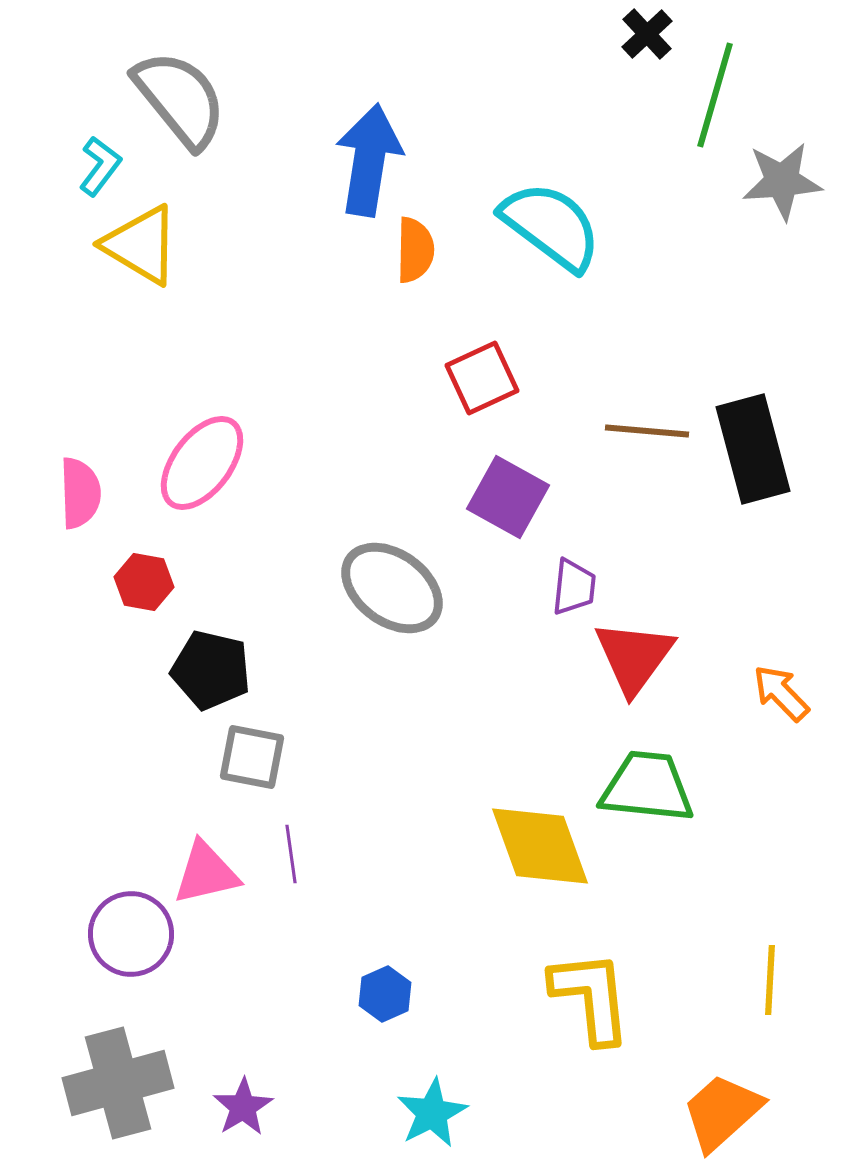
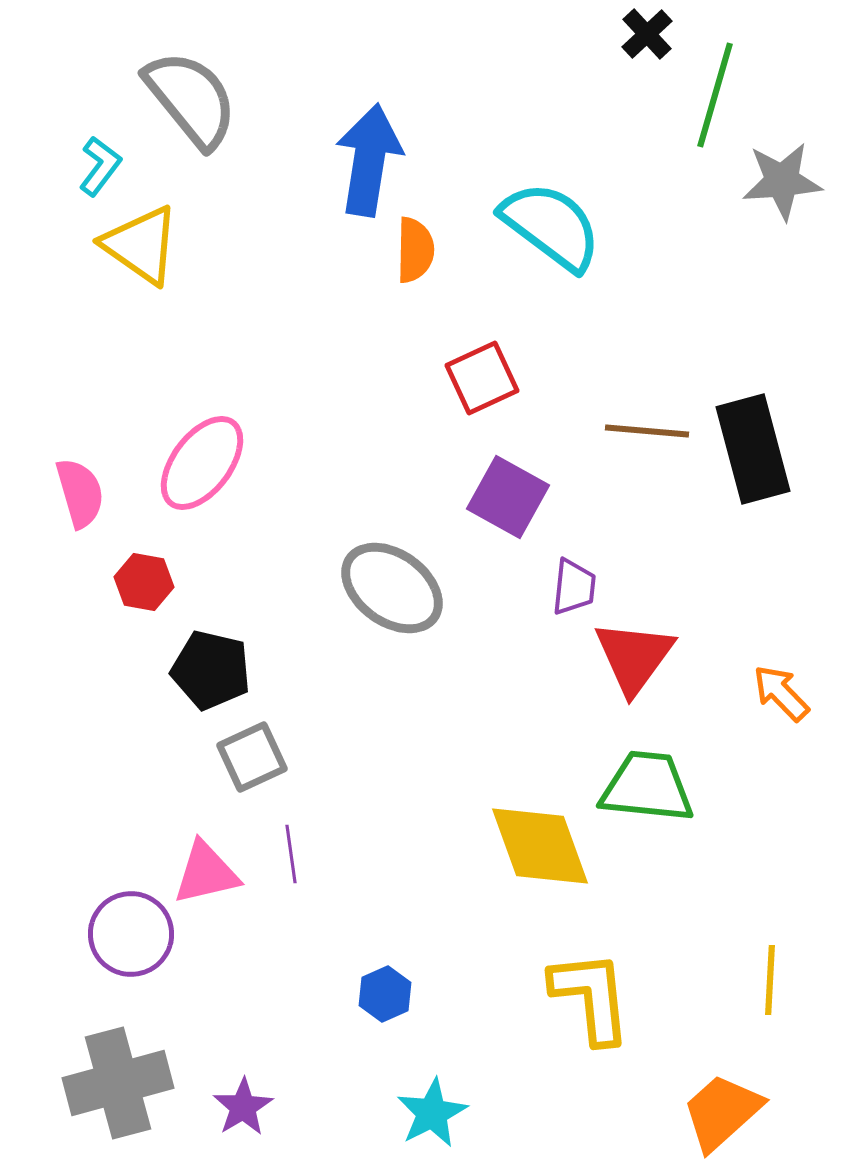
gray semicircle: moved 11 px right
yellow triangle: rotated 4 degrees clockwise
pink semicircle: rotated 14 degrees counterclockwise
gray square: rotated 36 degrees counterclockwise
